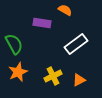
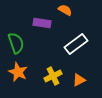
green semicircle: moved 2 px right, 1 px up; rotated 10 degrees clockwise
orange star: rotated 24 degrees counterclockwise
